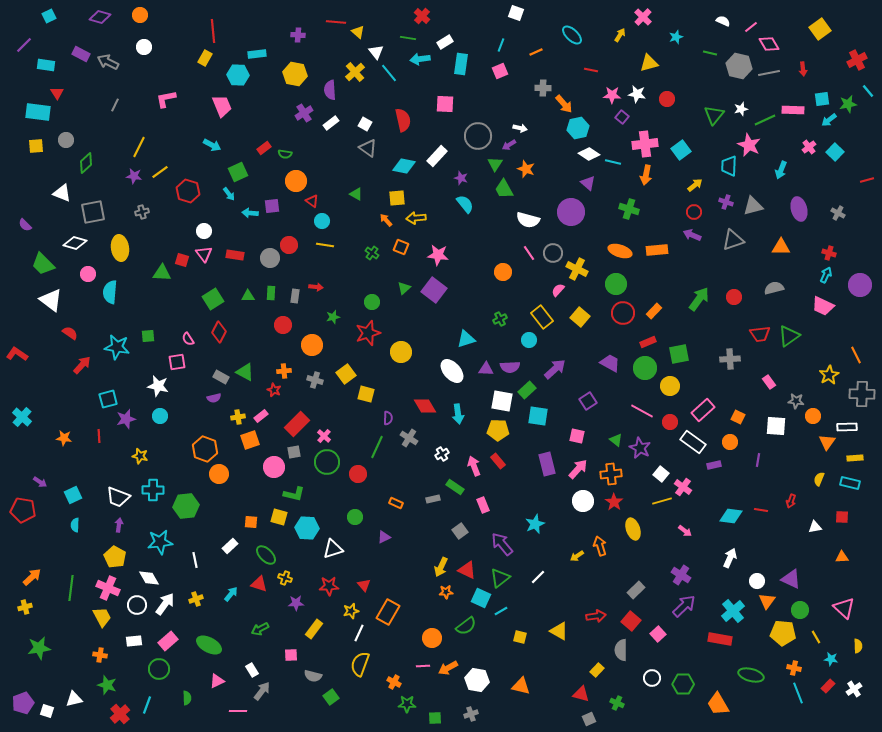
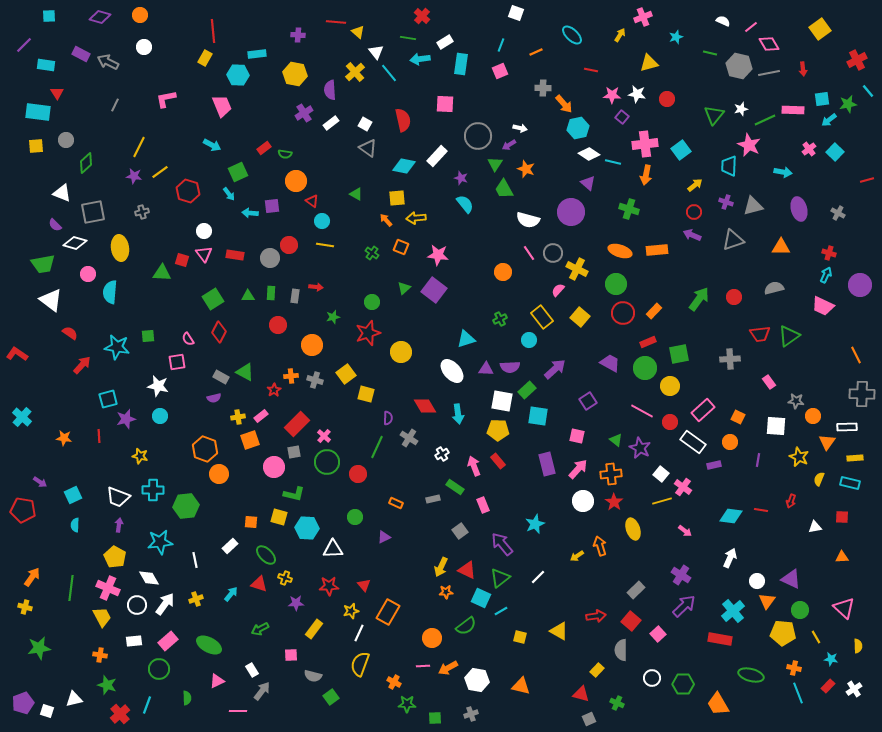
cyan square at (49, 16): rotated 24 degrees clockwise
pink cross at (643, 17): rotated 24 degrees clockwise
pink cross at (809, 147): moved 2 px down
cyan arrow at (781, 170): moved 2 px right, 2 px down; rotated 102 degrees counterclockwise
purple semicircle at (25, 225): moved 30 px right
green trapezoid at (43, 264): rotated 55 degrees counterclockwise
red circle at (283, 325): moved 5 px left
orange cross at (284, 371): moved 7 px right, 5 px down
yellow star at (829, 375): moved 30 px left, 82 px down; rotated 18 degrees counterclockwise
red star at (274, 390): rotated 16 degrees clockwise
white triangle at (333, 549): rotated 15 degrees clockwise
orange arrow at (32, 577): rotated 12 degrees counterclockwise
yellow cross at (25, 607): rotated 32 degrees clockwise
